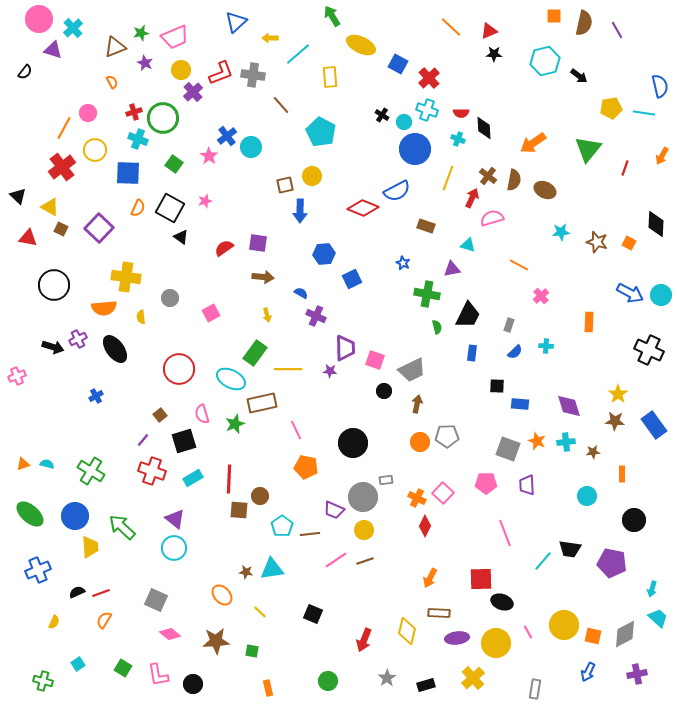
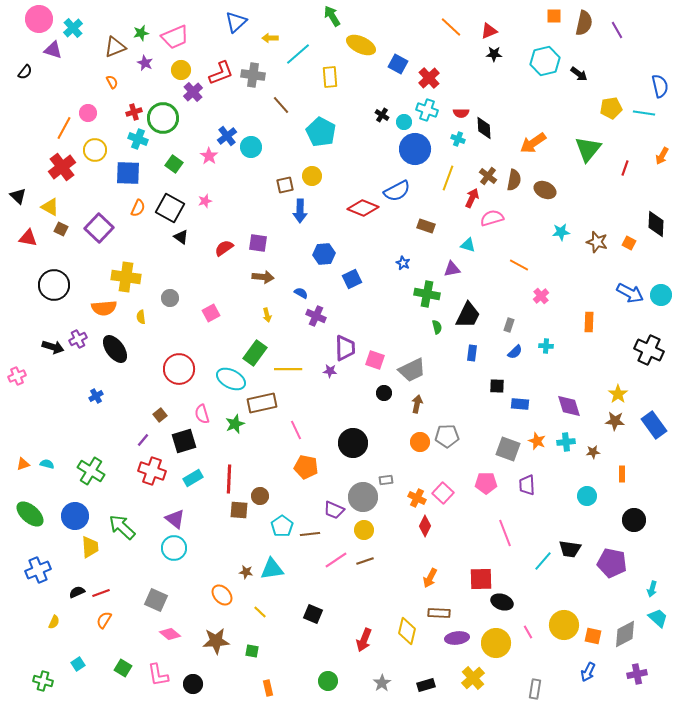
black arrow at (579, 76): moved 2 px up
black circle at (384, 391): moved 2 px down
gray star at (387, 678): moved 5 px left, 5 px down
